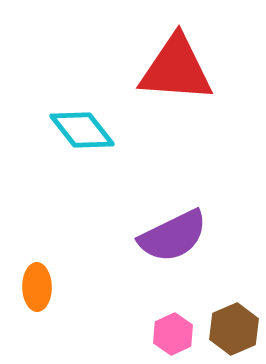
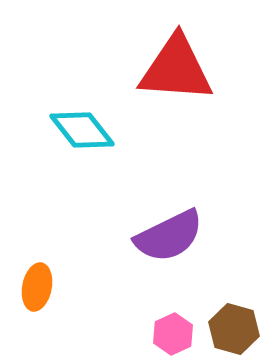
purple semicircle: moved 4 px left
orange ellipse: rotated 12 degrees clockwise
brown hexagon: rotated 21 degrees counterclockwise
